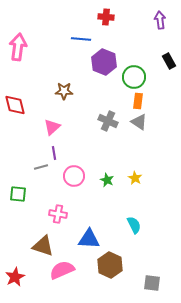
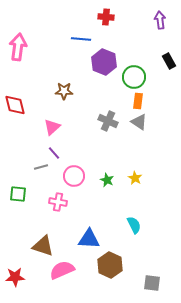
purple line: rotated 32 degrees counterclockwise
pink cross: moved 12 px up
red star: rotated 24 degrees clockwise
